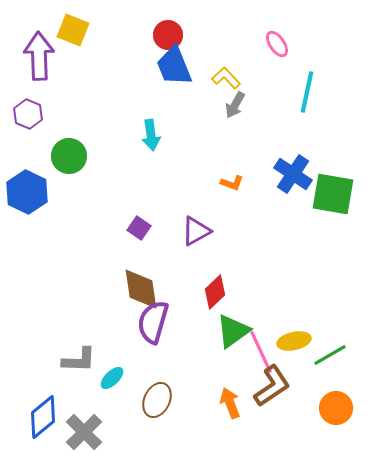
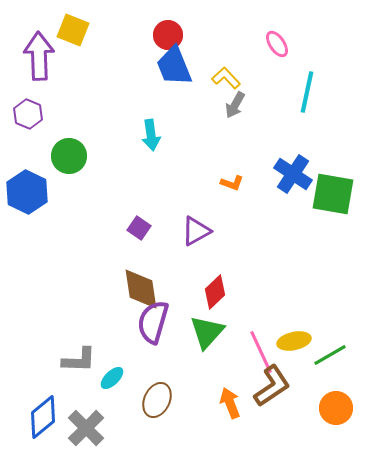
green triangle: moved 26 px left, 1 px down; rotated 12 degrees counterclockwise
gray cross: moved 2 px right, 4 px up
